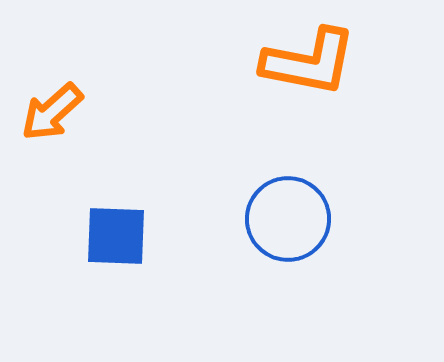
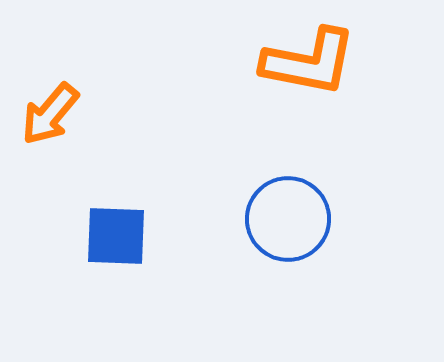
orange arrow: moved 2 px left, 2 px down; rotated 8 degrees counterclockwise
